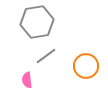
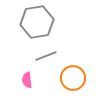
gray line: rotated 15 degrees clockwise
orange circle: moved 13 px left, 12 px down
